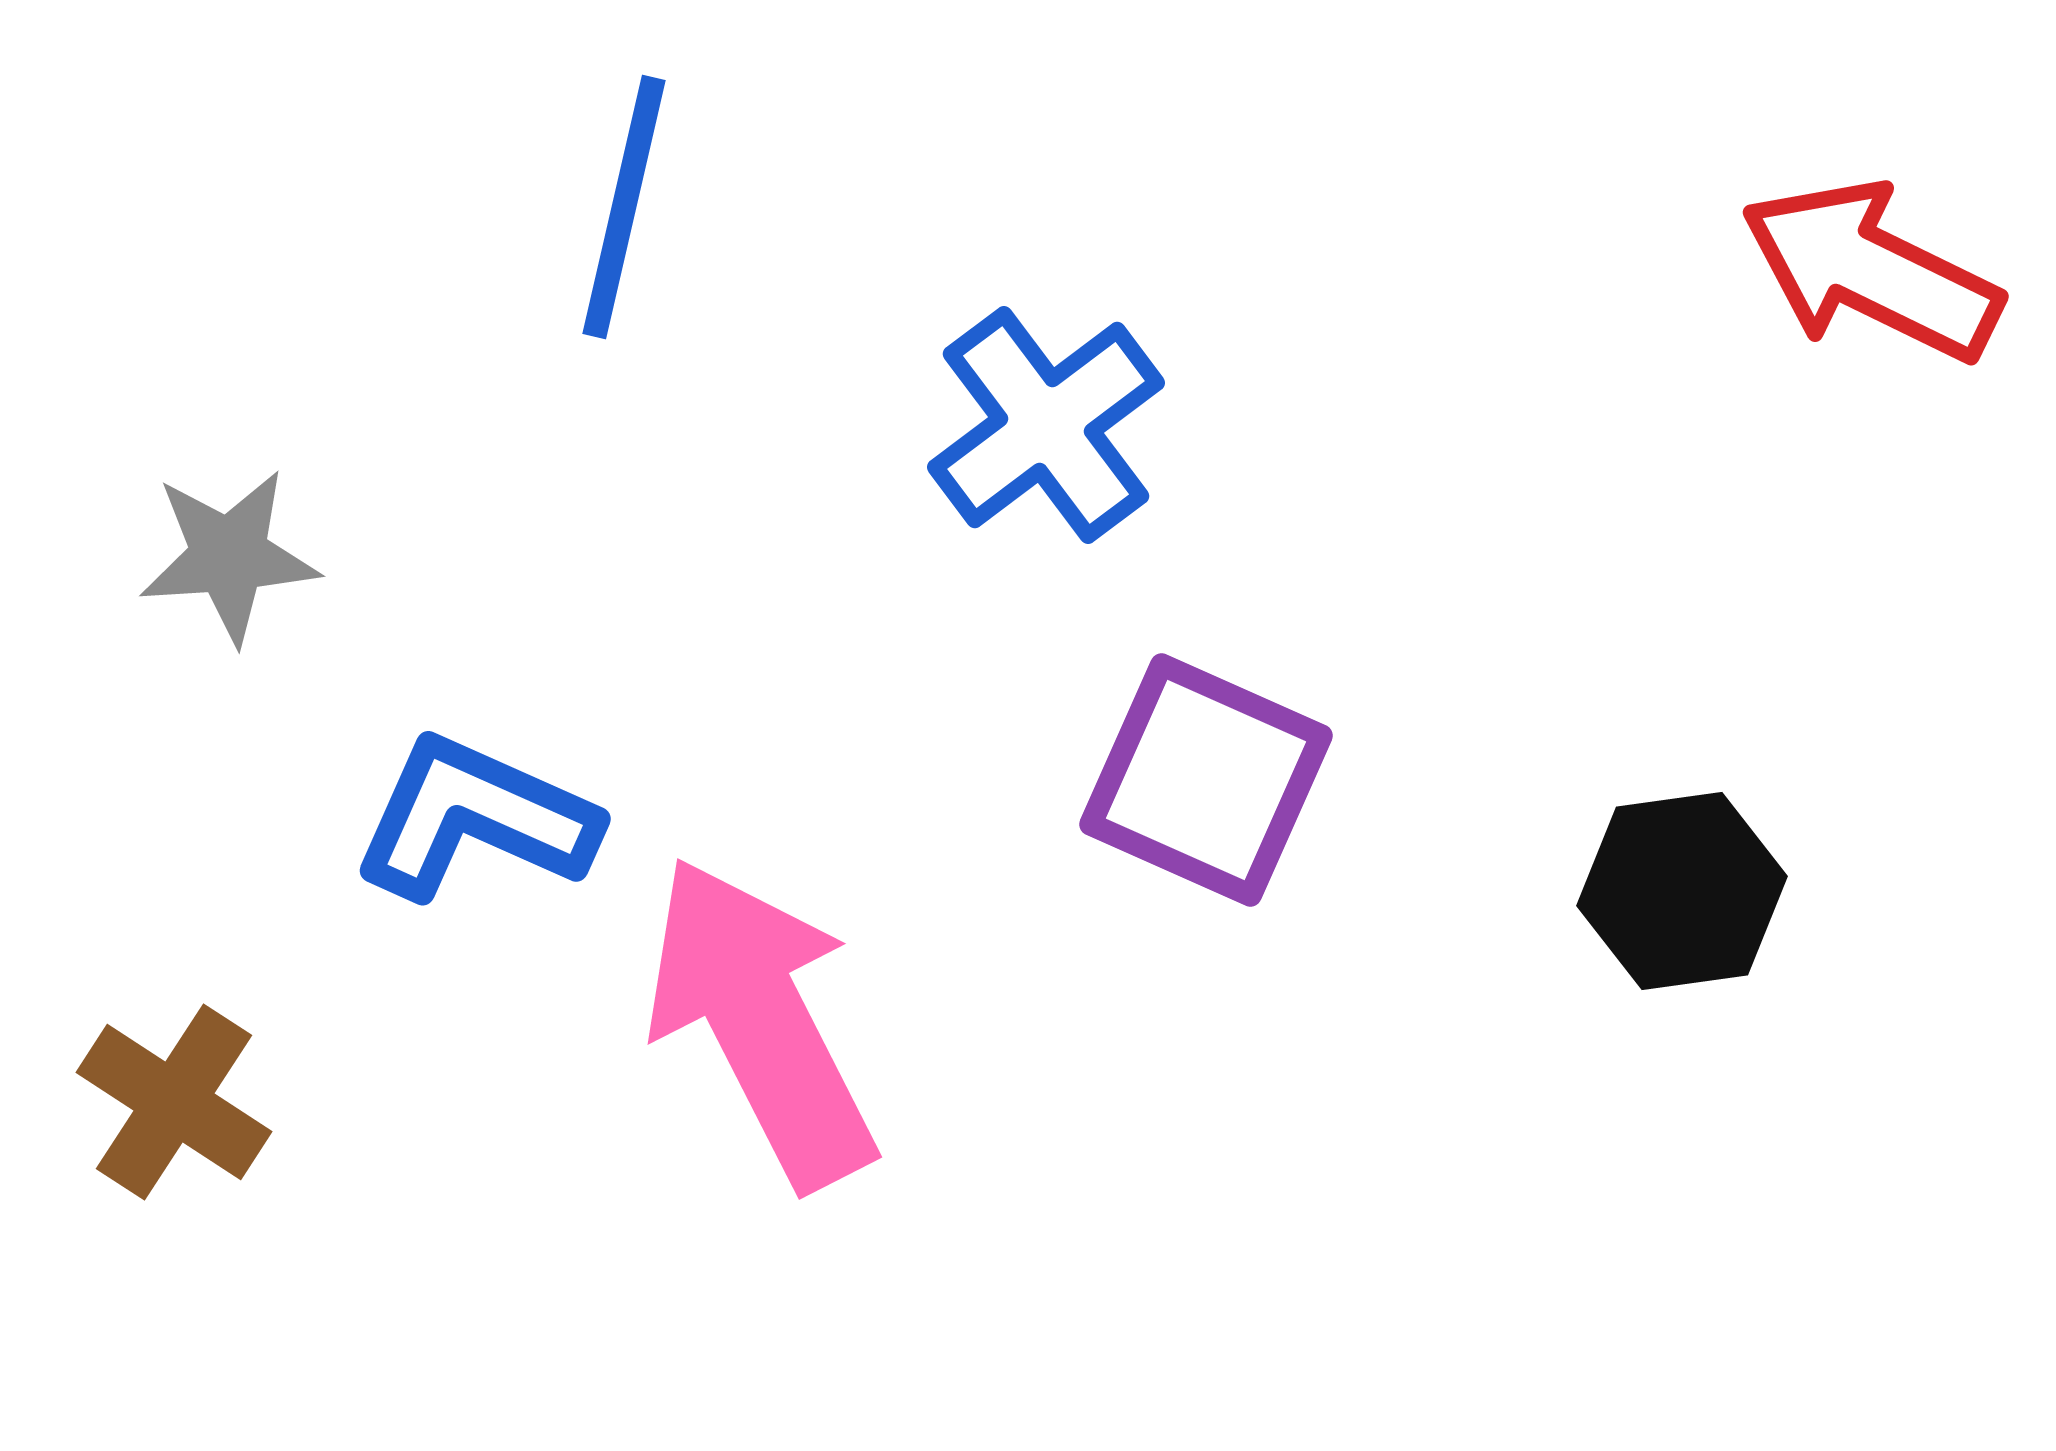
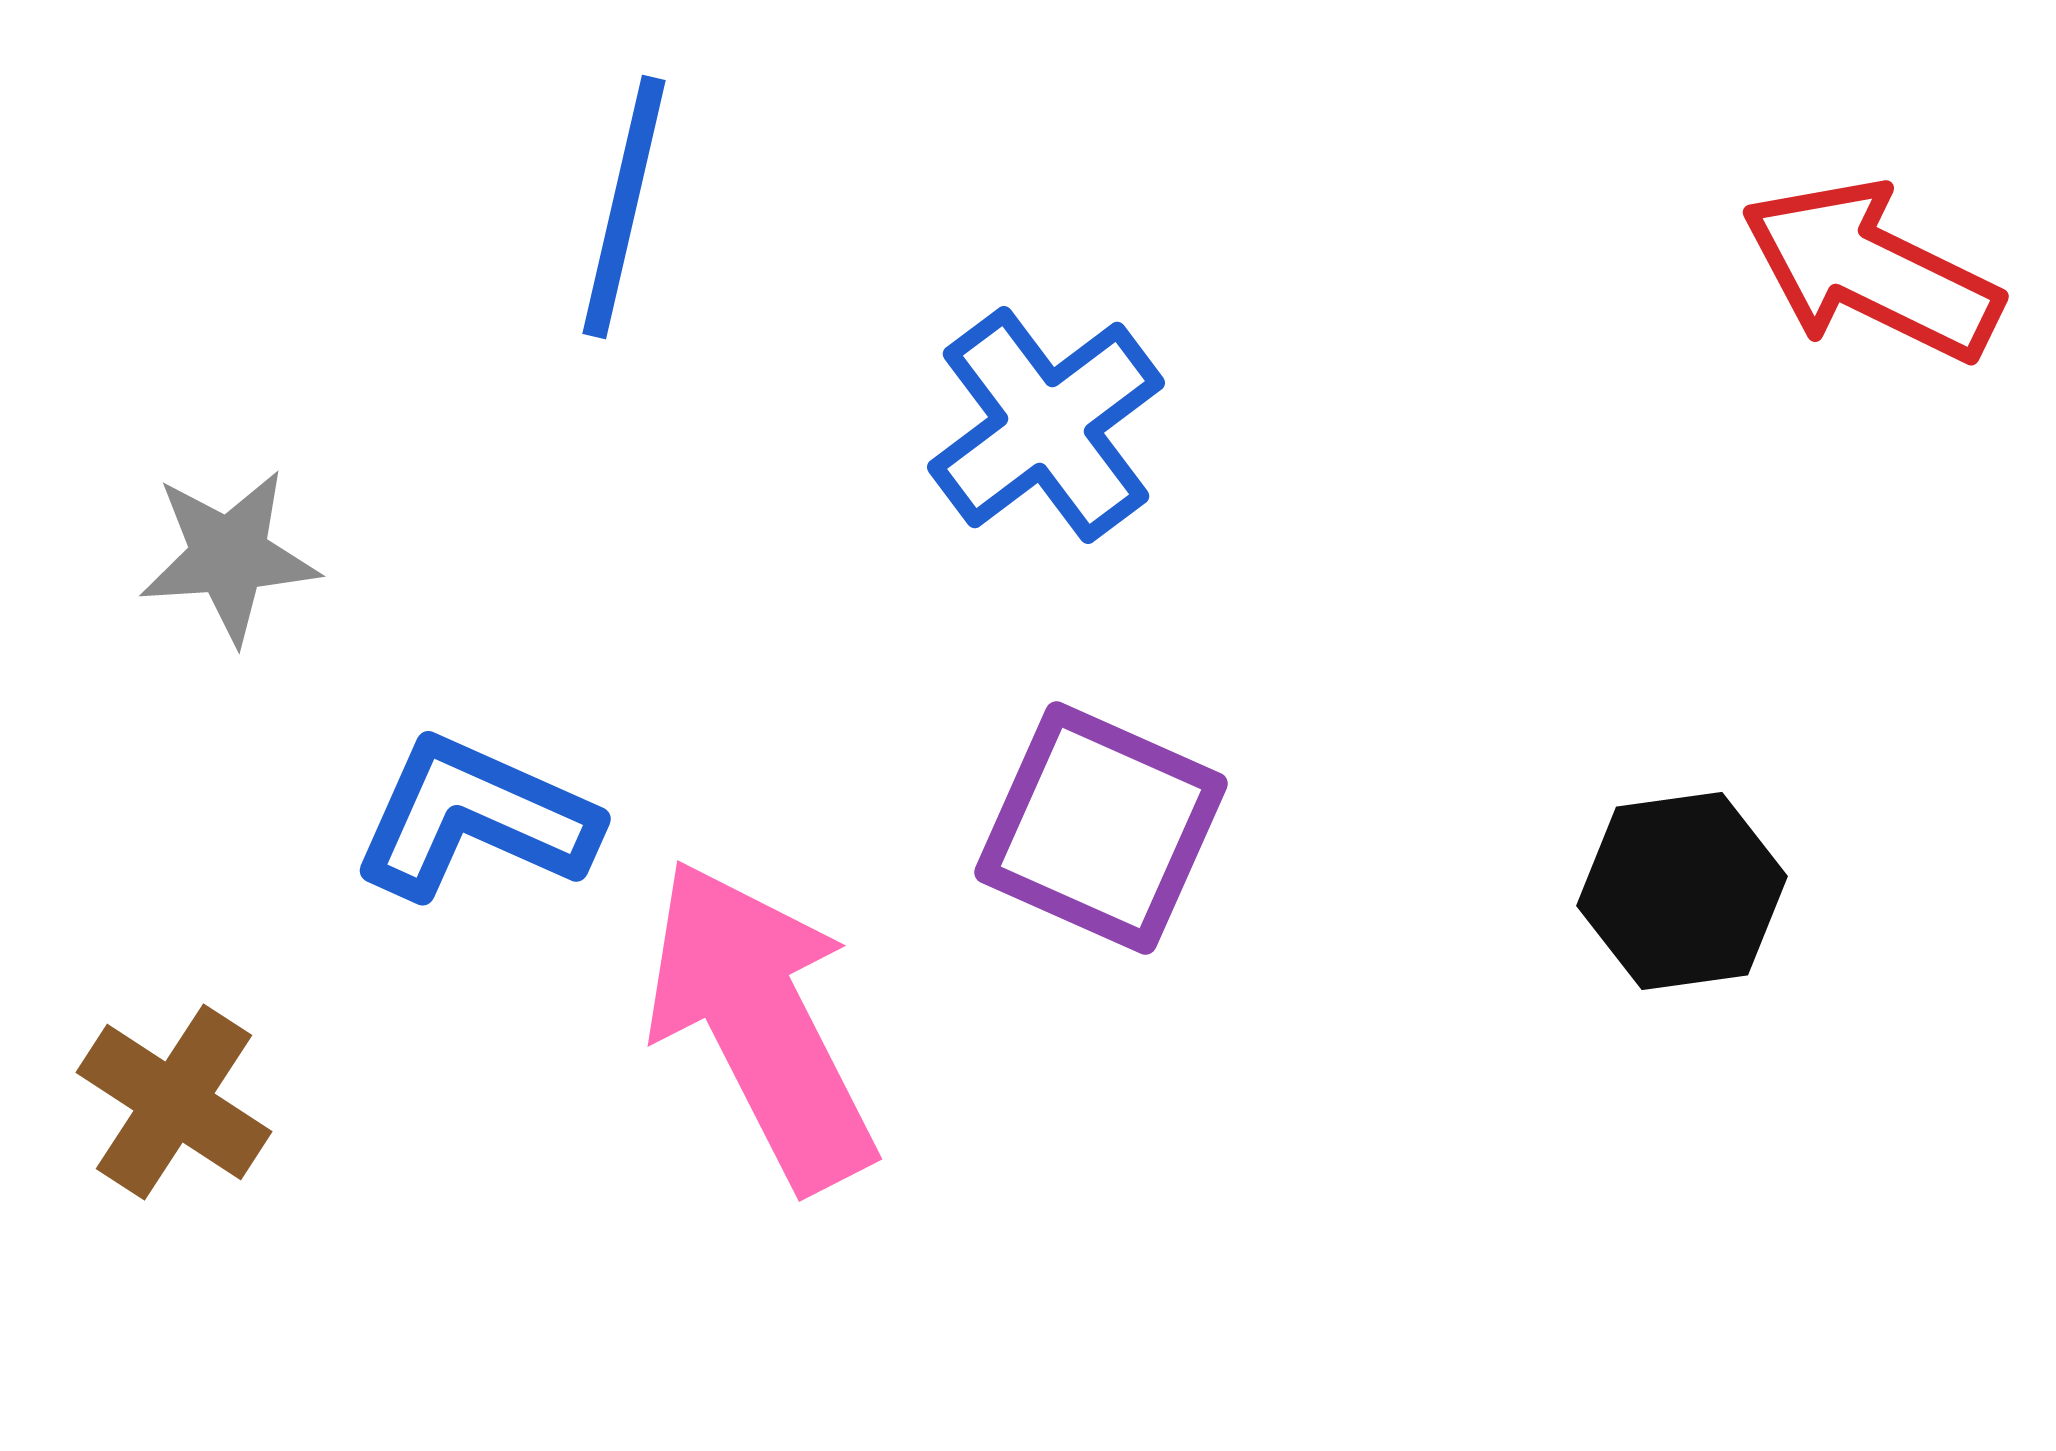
purple square: moved 105 px left, 48 px down
pink arrow: moved 2 px down
